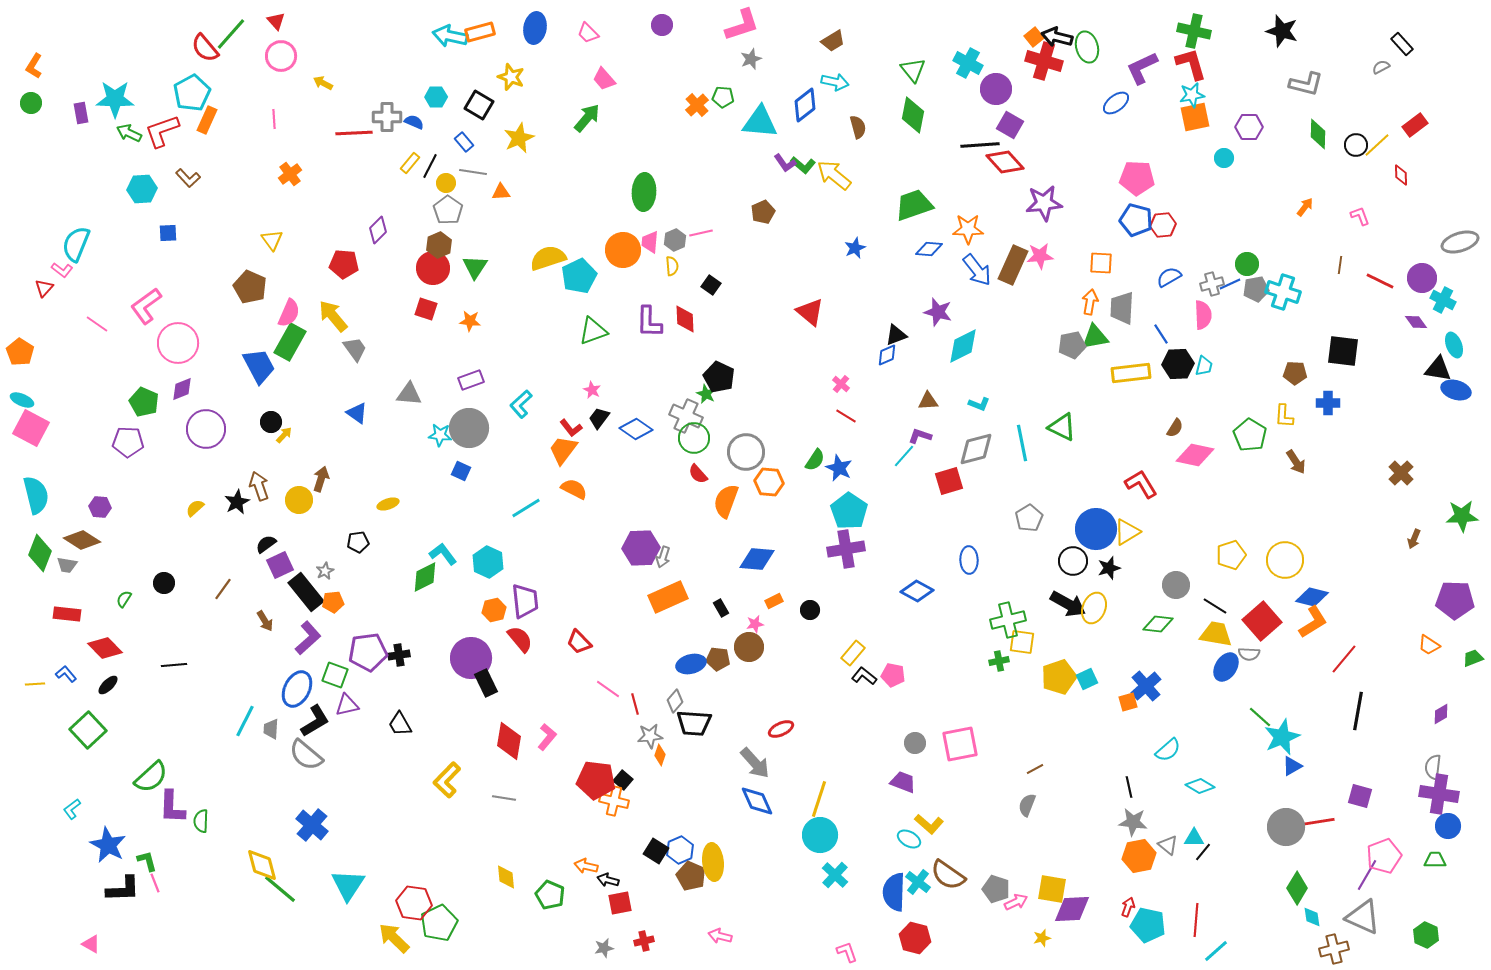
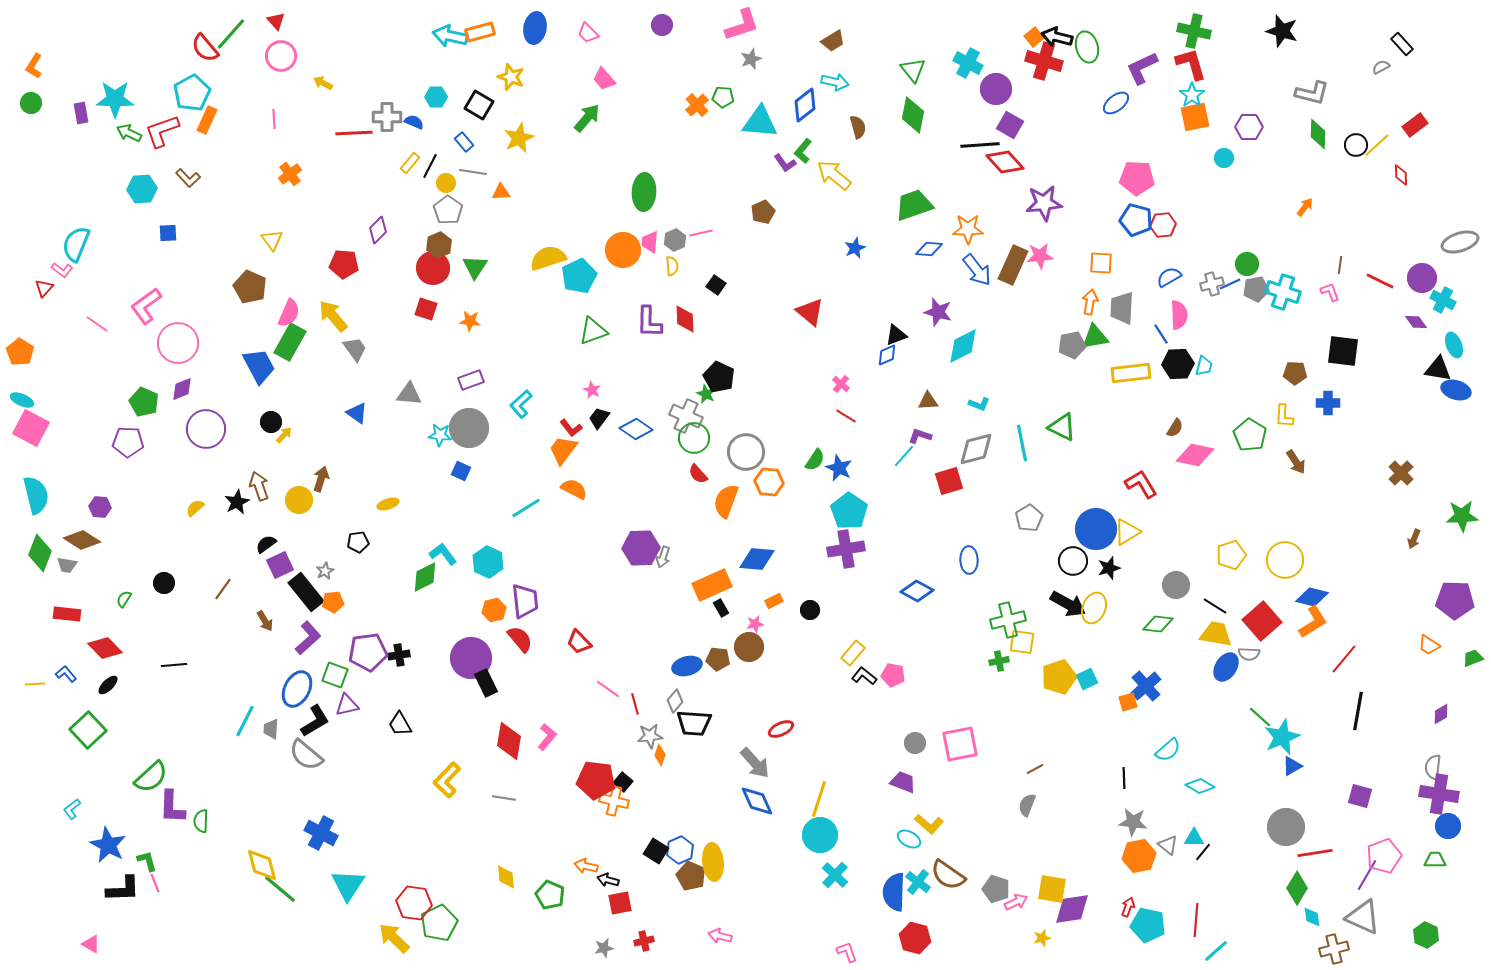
gray L-shape at (1306, 84): moved 6 px right, 9 px down
cyan star at (1192, 95): rotated 25 degrees counterclockwise
green L-shape at (803, 165): moved 14 px up; rotated 90 degrees clockwise
pink L-shape at (1360, 216): moved 30 px left, 76 px down
black square at (711, 285): moved 5 px right
pink semicircle at (1203, 315): moved 24 px left
orange rectangle at (668, 597): moved 44 px right, 12 px up
blue ellipse at (691, 664): moved 4 px left, 2 px down
black square at (623, 780): moved 2 px down
black line at (1129, 787): moved 5 px left, 9 px up; rotated 10 degrees clockwise
red line at (1317, 822): moved 2 px left, 31 px down
blue cross at (312, 825): moved 9 px right, 8 px down; rotated 12 degrees counterclockwise
purple diamond at (1072, 909): rotated 6 degrees counterclockwise
